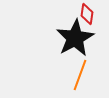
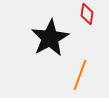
black star: moved 25 px left
